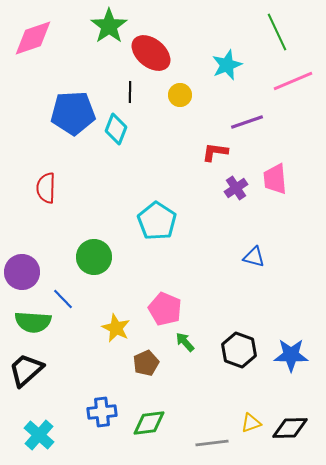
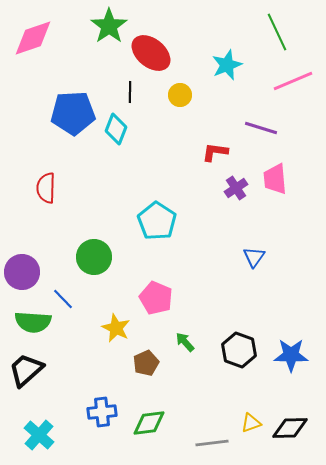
purple line: moved 14 px right, 6 px down; rotated 36 degrees clockwise
blue triangle: rotated 50 degrees clockwise
pink pentagon: moved 9 px left, 11 px up
